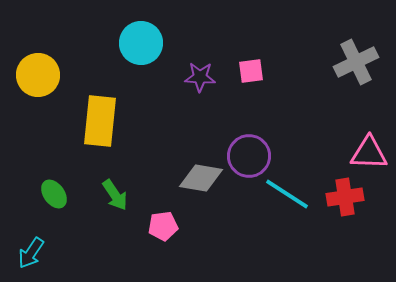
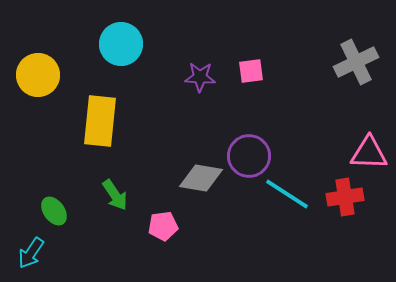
cyan circle: moved 20 px left, 1 px down
green ellipse: moved 17 px down
